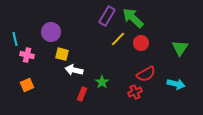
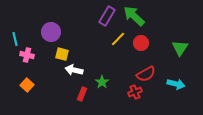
green arrow: moved 1 px right, 2 px up
orange square: rotated 24 degrees counterclockwise
